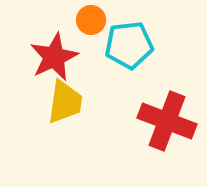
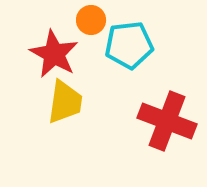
red star: moved 3 px up; rotated 18 degrees counterclockwise
